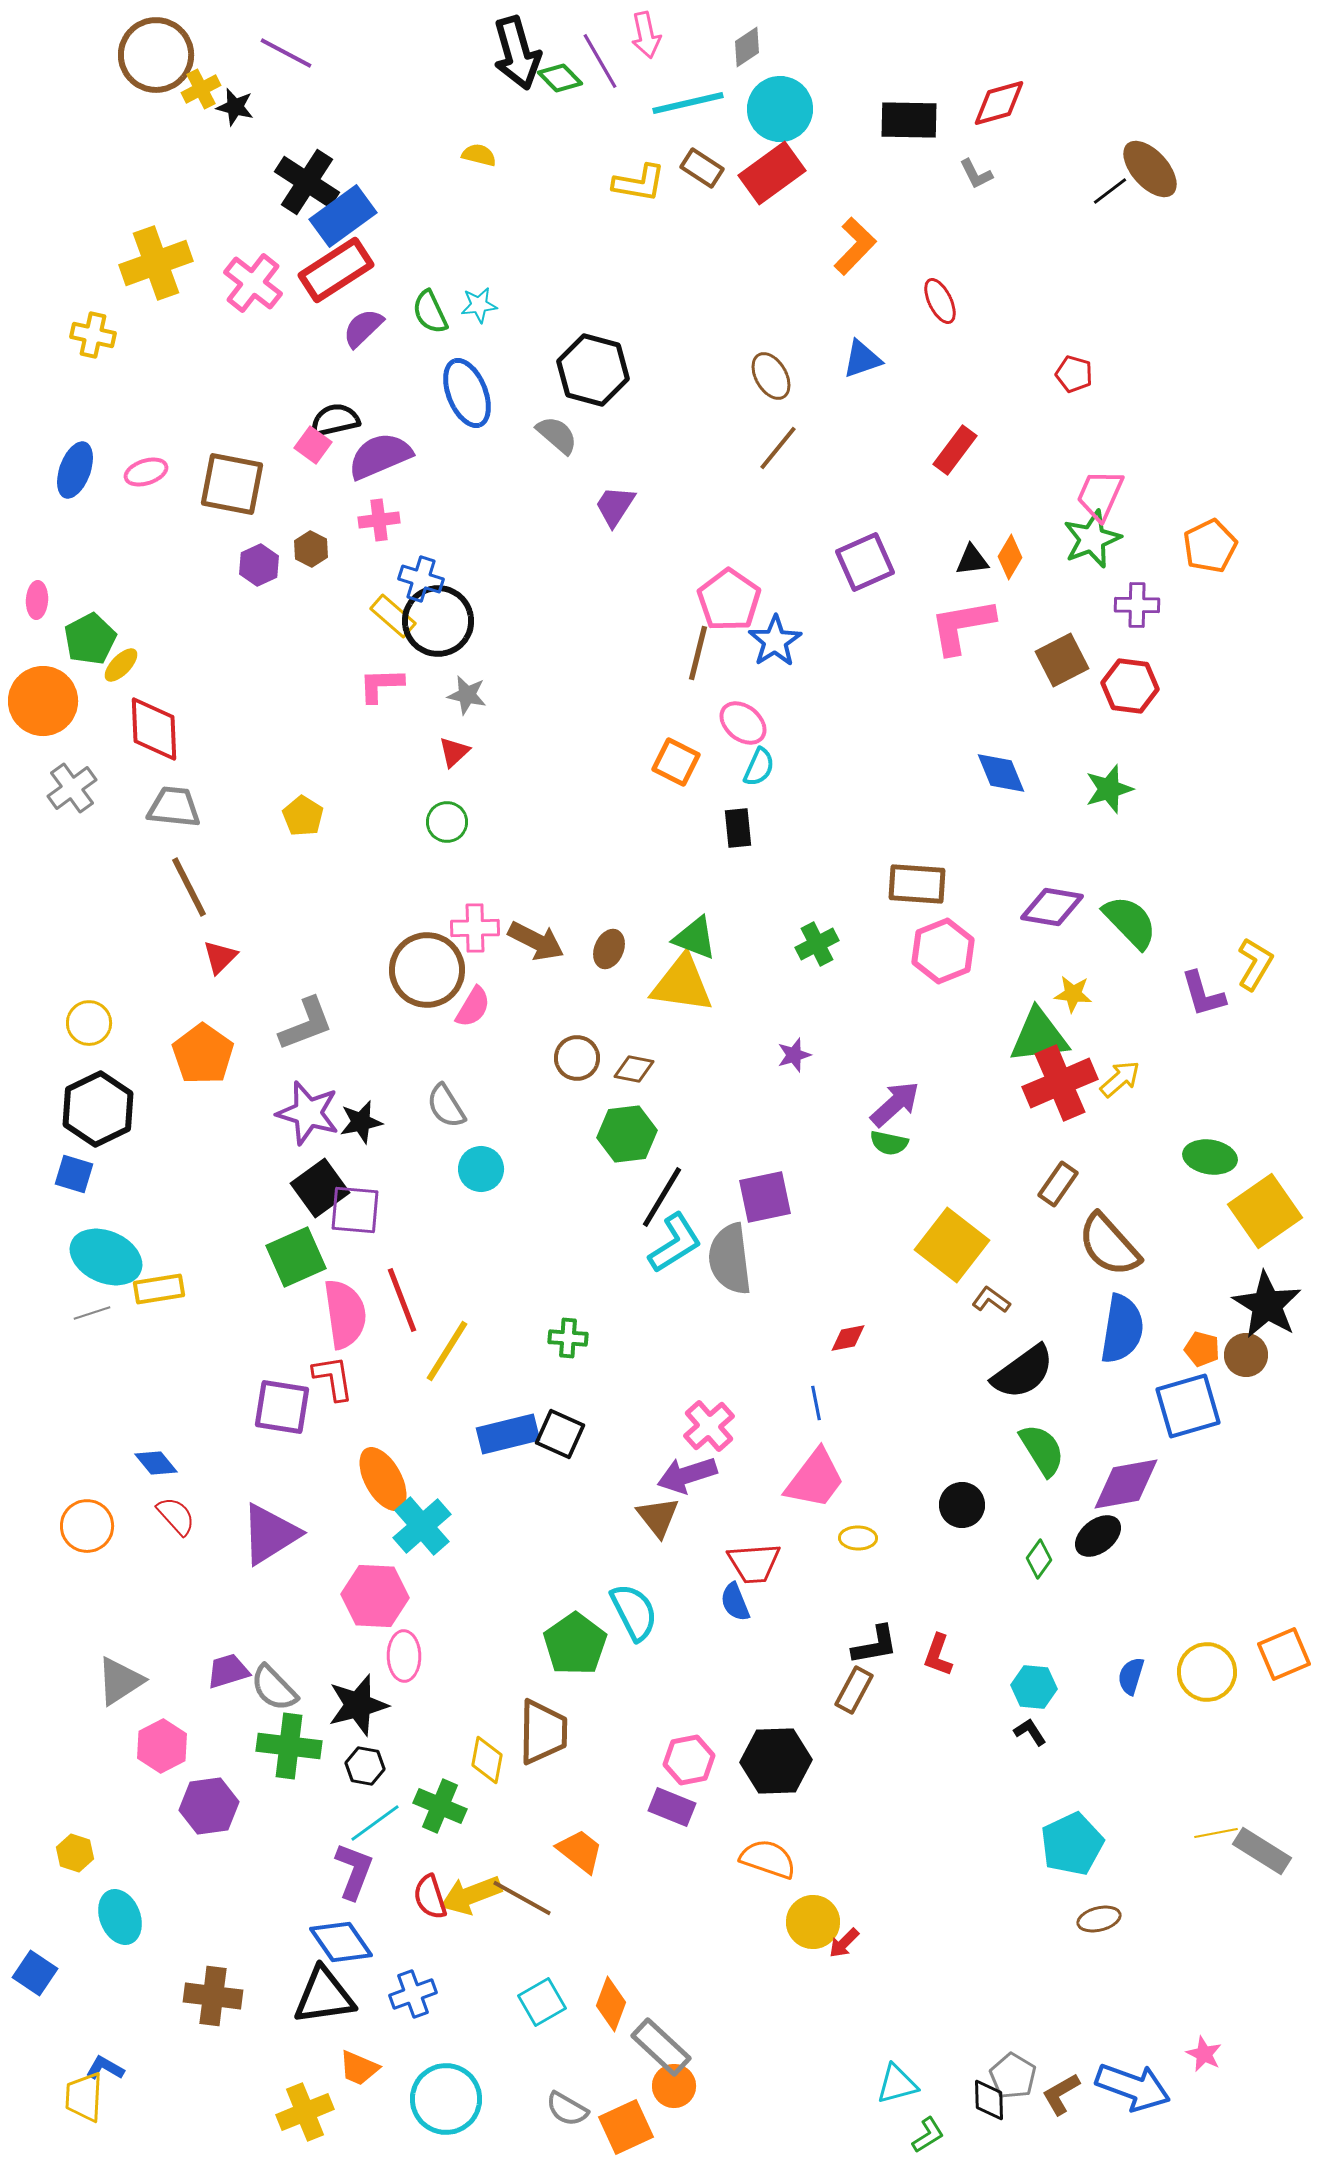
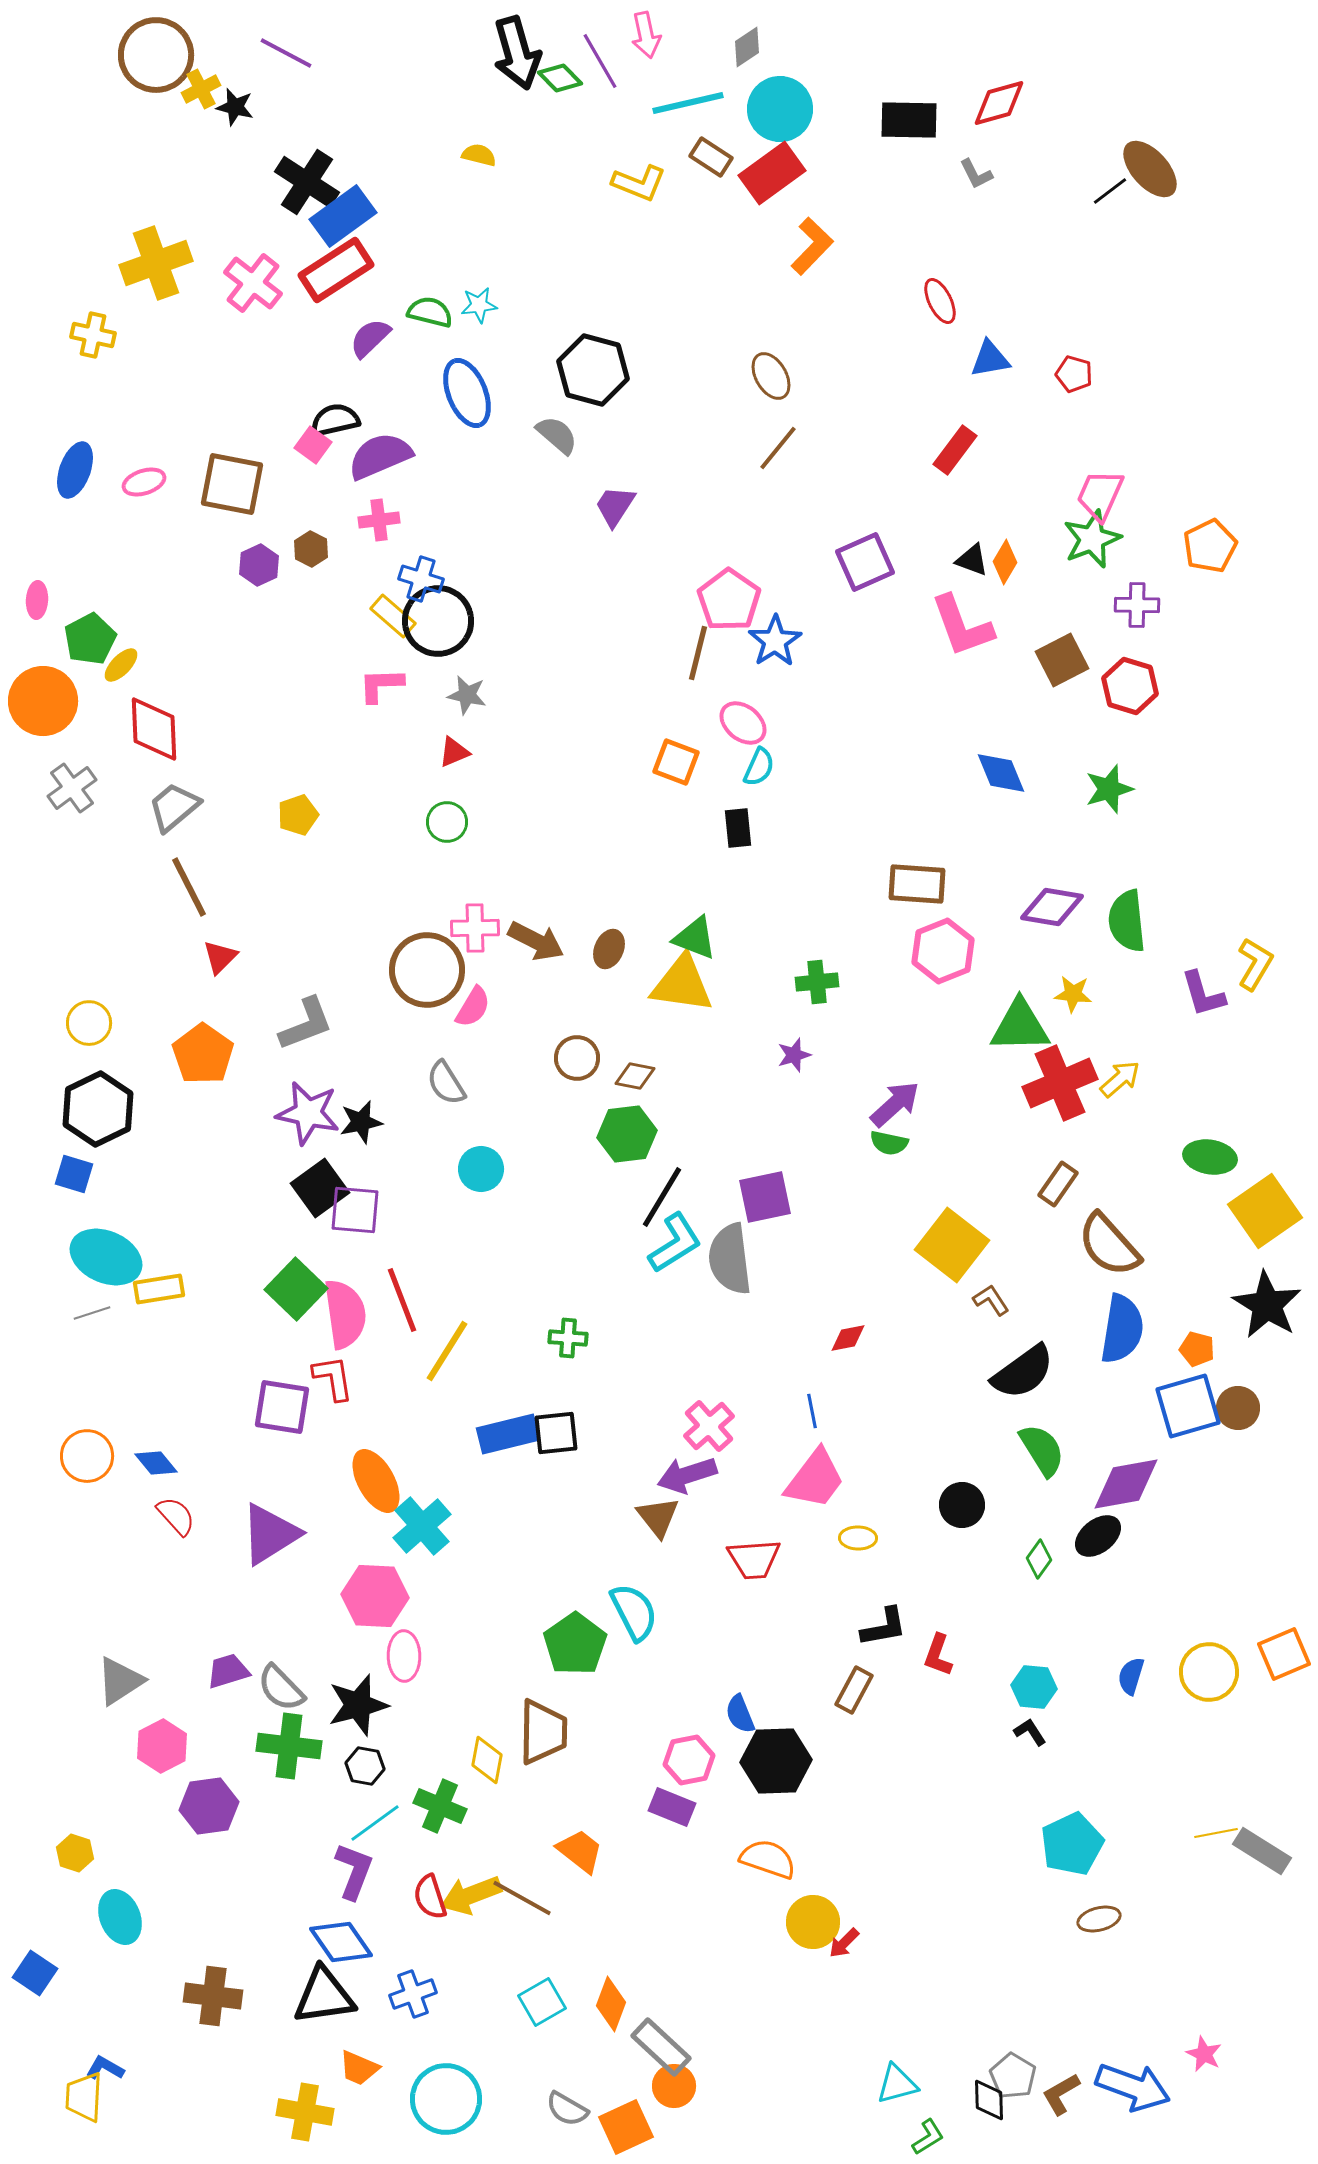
brown rectangle at (702, 168): moved 9 px right, 11 px up
yellow L-shape at (639, 183): rotated 12 degrees clockwise
orange L-shape at (855, 246): moved 43 px left
green semicircle at (430, 312): rotated 129 degrees clockwise
purple semicircle at (363, 328): moved 7 px right, 10 px down
blue triangle at (862, 359): moved 128 px right; rotated 9 degrees clockwise
pink ellipse at (146, 472): moved 2 px left, 10 px down
orange diamond at (1010, 557): moved 5 px left, 5 px down
black triangle at (972, 560): rotated 27 degrees clockwise
pink L-shape at (962, 626): rotated 100 degrees counterclockwise
red hexagon at (1130, 686): rotated 10 degrees clockwise
red triangle at (454, 752): rotated 20 degrees clockwise
orange square at (676, 762): rotated 6 degrees counterclockwise
gray trapezoid at (174, 807): rotated 46 degrees counterclockwise
yellow pentagon at (303, 816): moved 5 px left, 1 px up; rotated 21 degrees clockwise
green semicircle at (1130, 922): moved 3 px left, 1 px up; rotated 142 degrees counterclockwise
green cross at (817, 944): moved 38 px down; rotated 21 degrees clockwise
green triangle at (1039, 1036): moved 19 px left, 10 px up; rotated 6 degrees clockwise
brown diamond at (634, 1069): moved 1 px right, 7 px down
gray semicircle at (446, 1106): moved 23 px up
purple star at (308, 1113): rotated 4 degrees counterclockwise
green square at (296, 1257): moved 32 px down; rotated 22 degrees counterclockwise
brown L-shape at (991, 1300): rotated 21 degrees clockwise
orange pentagon at (1202, 1349): moved 5 px left
brown circle at (1246, 1355): moved 8 px left, 53 px down
blue line at (816, 1403): moved 4 px left, 8 px down
black square at (560, 1434): moved 4 px left, 1 px up; rotated 30 degrees counterclockwise
orange ellipse at (383, 1479): moved 7 px left, 2 px down
orange circle at (87, 1526): moved 70 px up
red trapezoid at (754, 1563): moved 4 px up
blue semicircle at (735, 1602): moved 5 px right, 112 px down
black L-shape at (875, 1645): moved 9 px right, 18 px up
yellow circle at (1207, 1672): moved 2 px right
gray semicircle at (274, 1688): moved 7 px right
yellow cross at (305, 2112): rotated 32 degrees clockwise
green L-shape at (928, 2135): moved 2 px down
